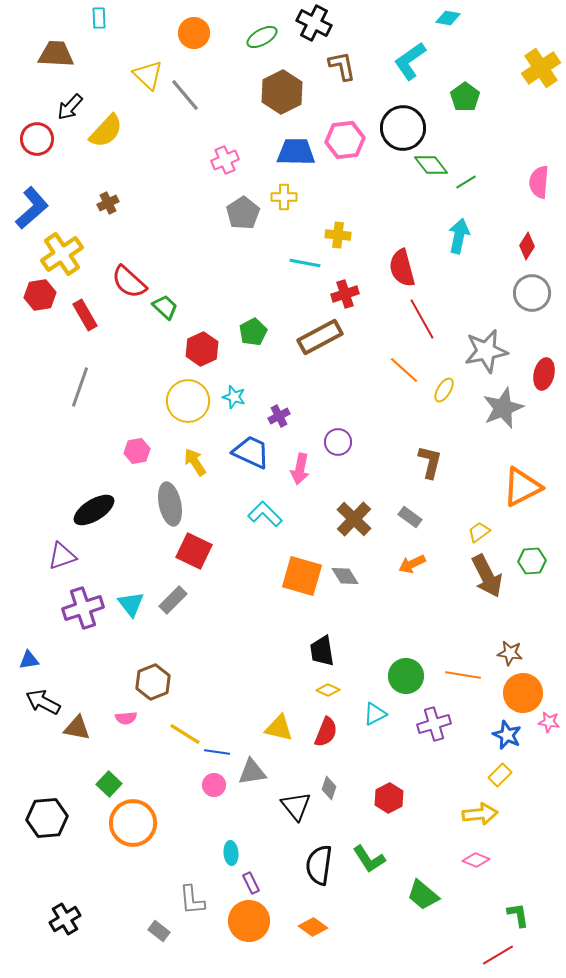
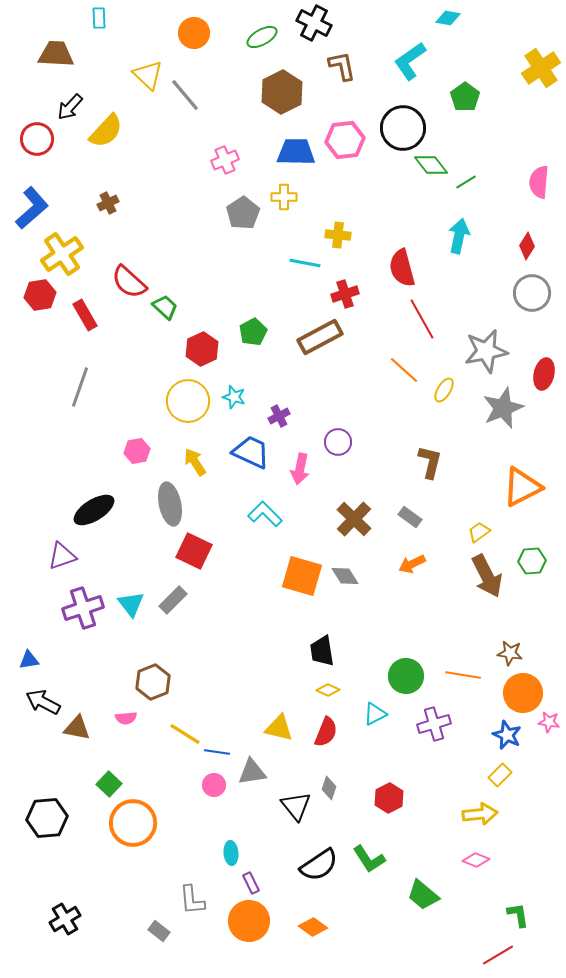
black semicircle at (319, 865): rotated 132 degrees counterclockwise
